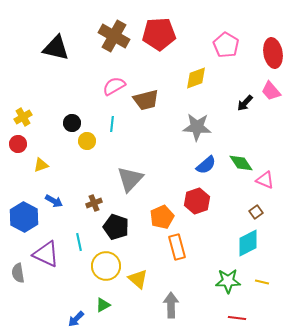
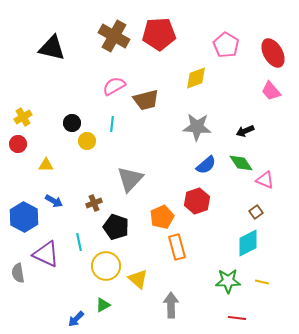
black triangle at (56, 48): moved 4 px left
red ellipse at (273, 53): rotated 20 degrees counterclockwise
black arrow at (245, 103): moved 28 px down; rotated 24 degrees clockwise
yellow triangle at (41, 165): moved 5 px right; rotated 21 degrees clockwise
